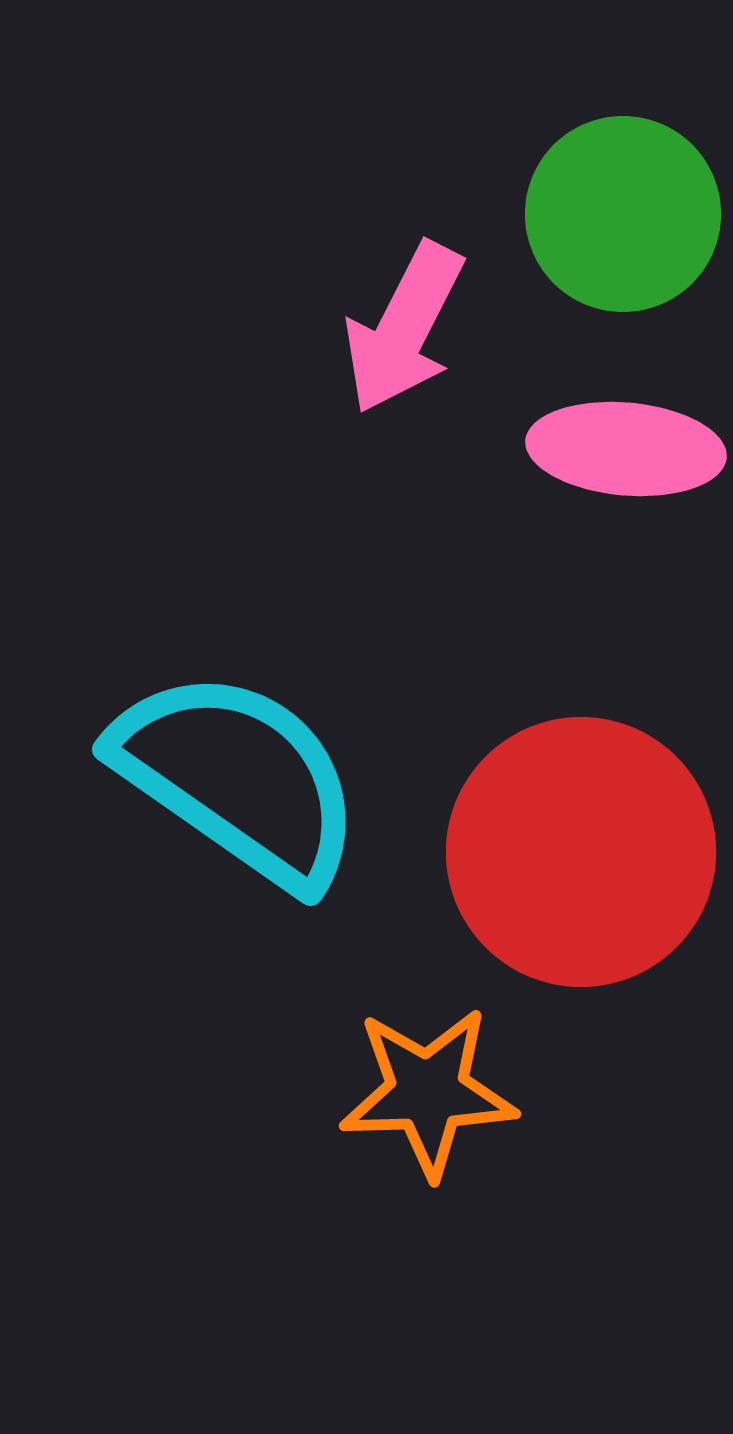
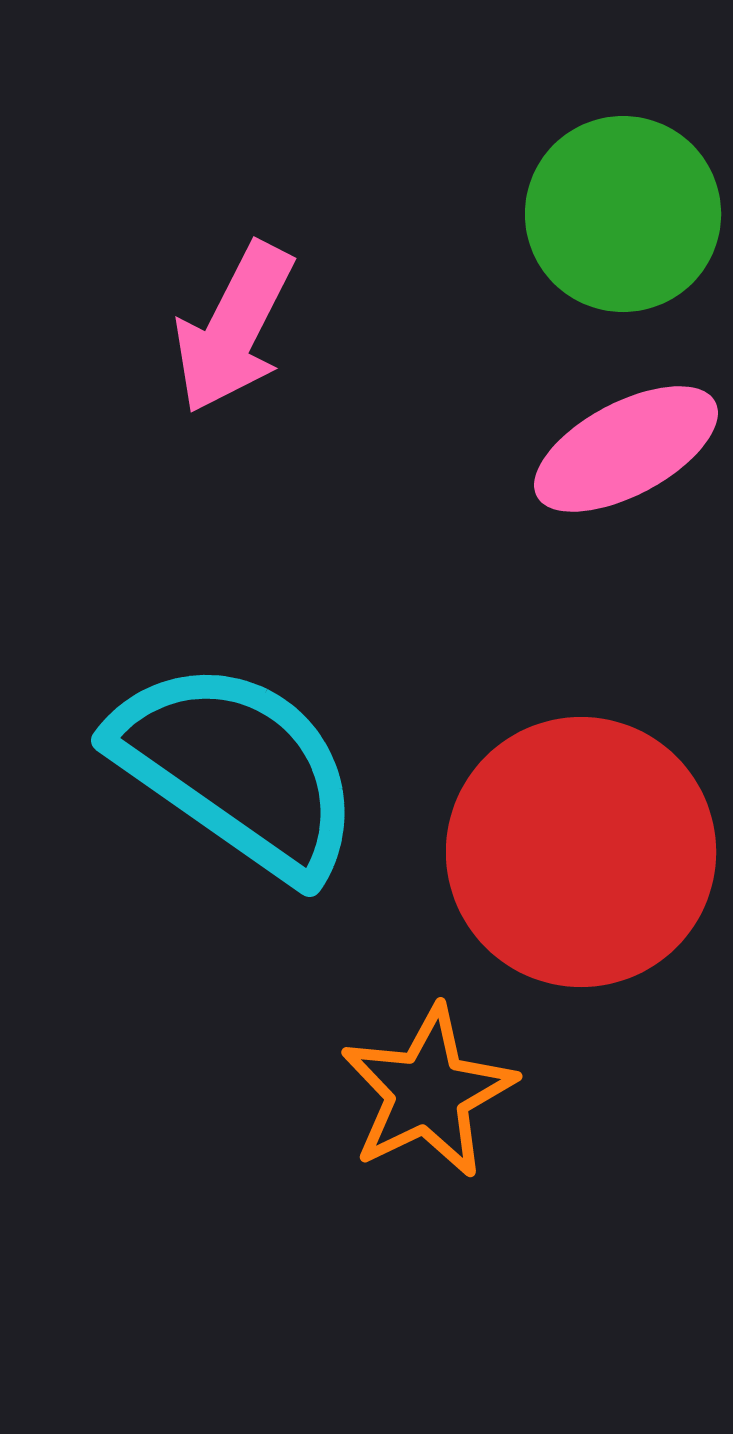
pink arrow: moved 170 px left
pink ellipse: rotated 33 degrees counterclockwise
cyan semicircle: moved 1 px left, 9 px up
orange star: rotated 24 degrees counterclockwise
